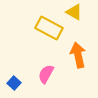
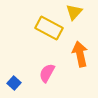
yellow triangle: rotated 42 degrees clockwise
orange arrow: moved 2 px right, 1 px up
pink semicircle: moved 1 px right, 1 px up
